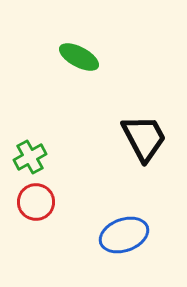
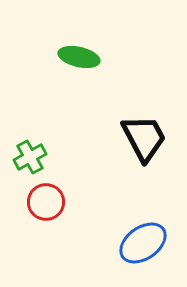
green ellipse: rotated 15 degrees counterclockwise
red circle: moved 10 px right
blue ellipse: moved 19 px right, 8 px down; rotated 15 degrees counterclockwise
